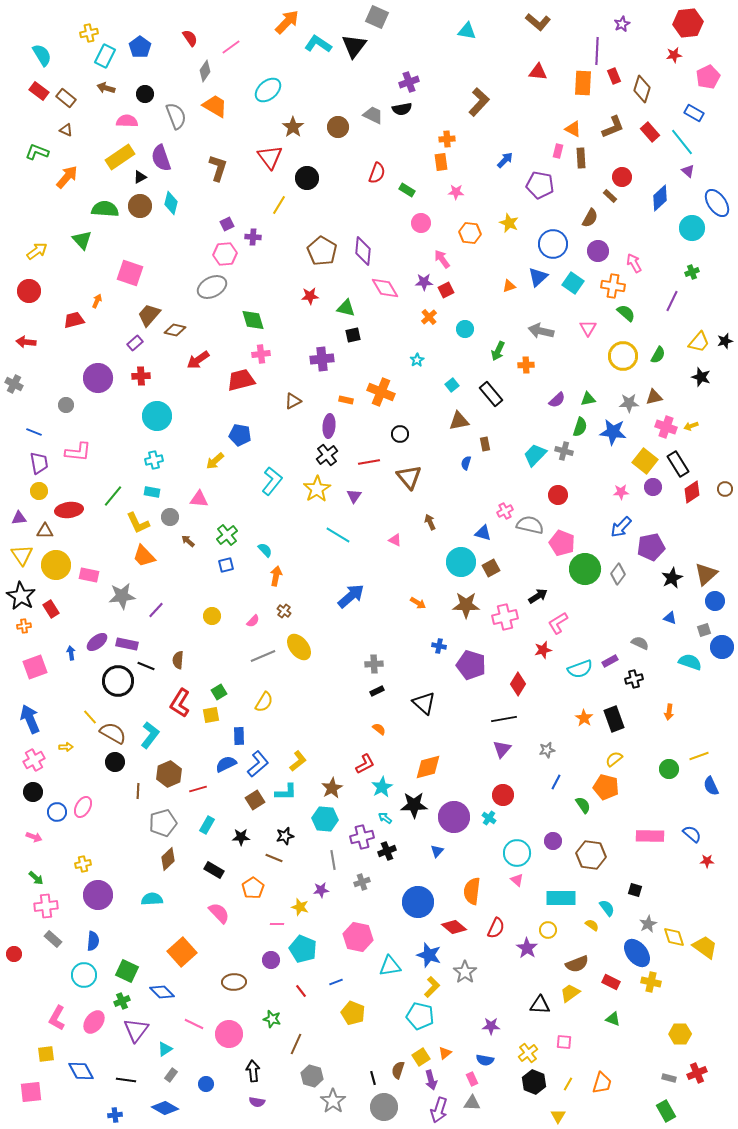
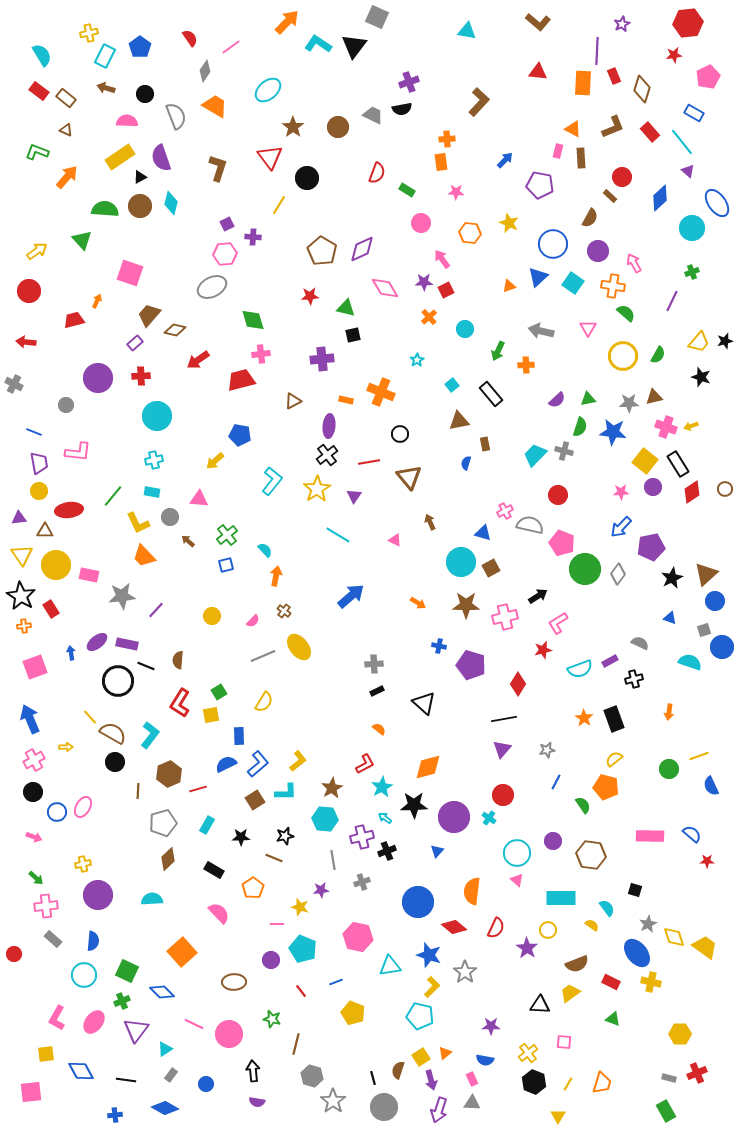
purple diamond at (363, 251): moved 1 px left, 2 px up; rotated 60 degrees clockwise
brown line at (296, 1044): rotated 10 degrees counterclockwise
